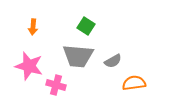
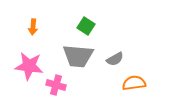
gray semicircle: moved 2 px right, 2 px up
pink star: rotated 8 degrees counterclockwise
